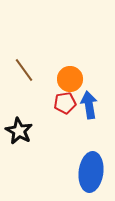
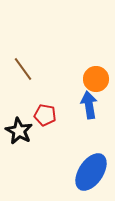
brown line: moved 1 px left, 1 px up
orange circle: moved 26 px right
red pentagon: moved 20 px left, 12 px down; rotated 20 degrees clockwise
blue ellipse: rotated 27 degrees clockwise
